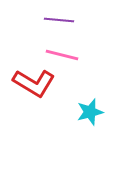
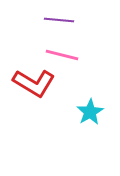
cyan star: rotated 16 degrees counterclockwise
